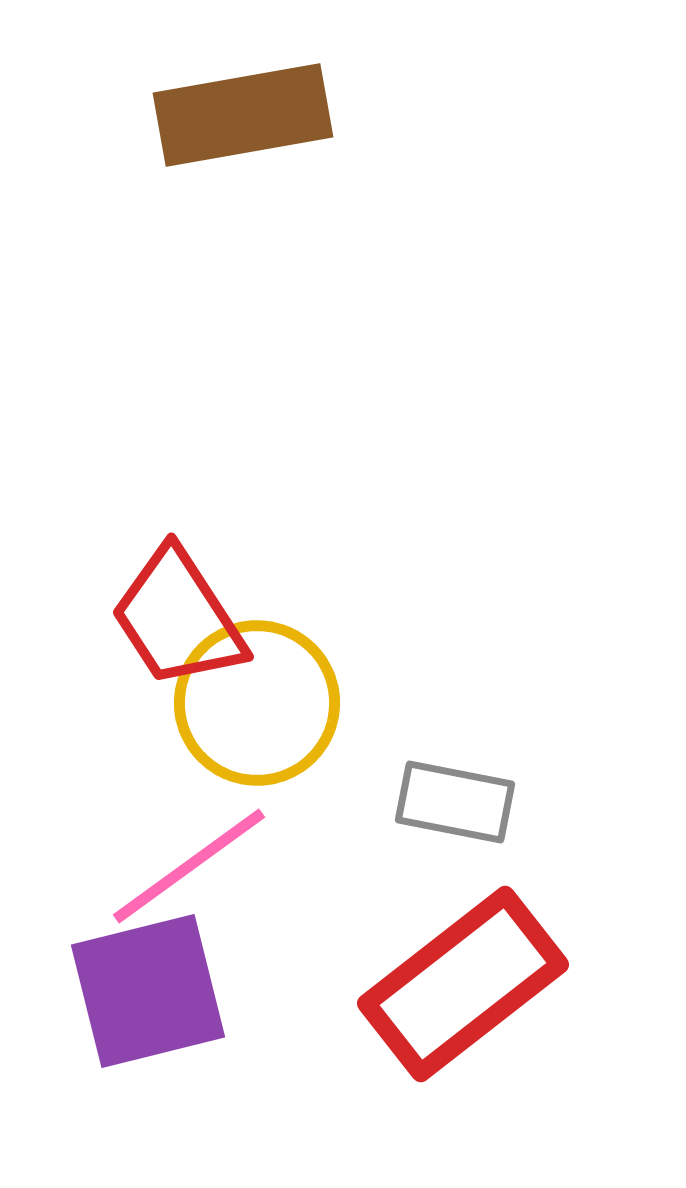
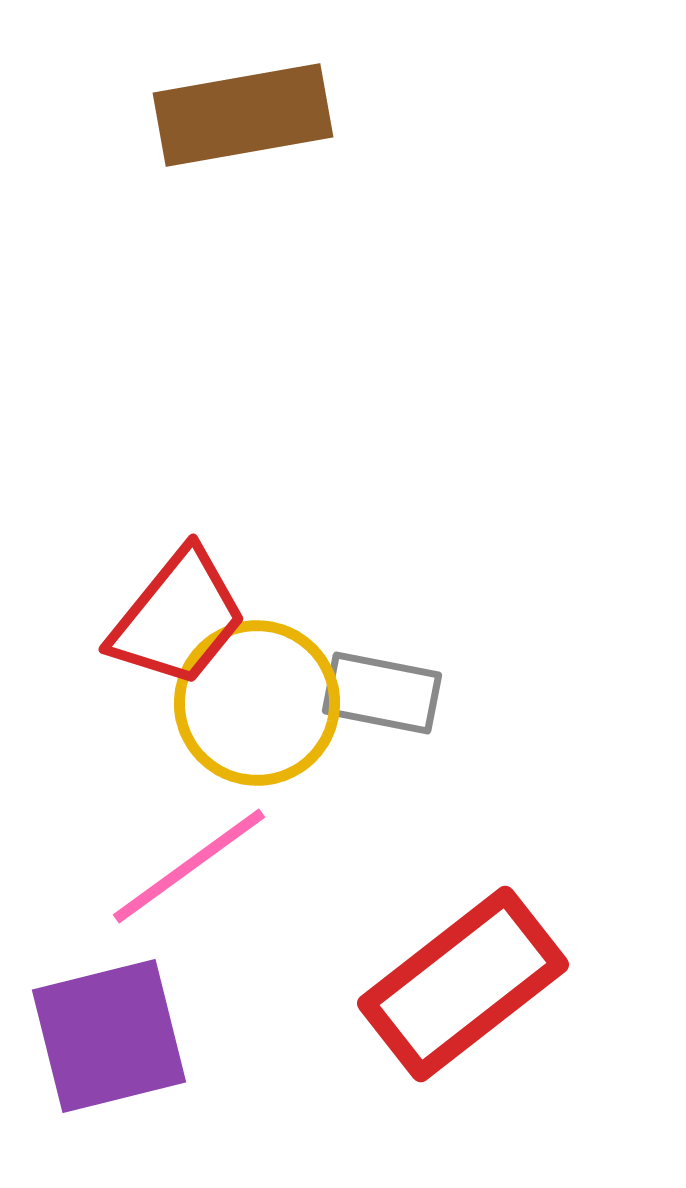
red trapezoid: rotated 108 degrees counterclockwise
gray rectangle: moved 73 px left, 109 px up
purple square: moved 39 px left, 45 px down
